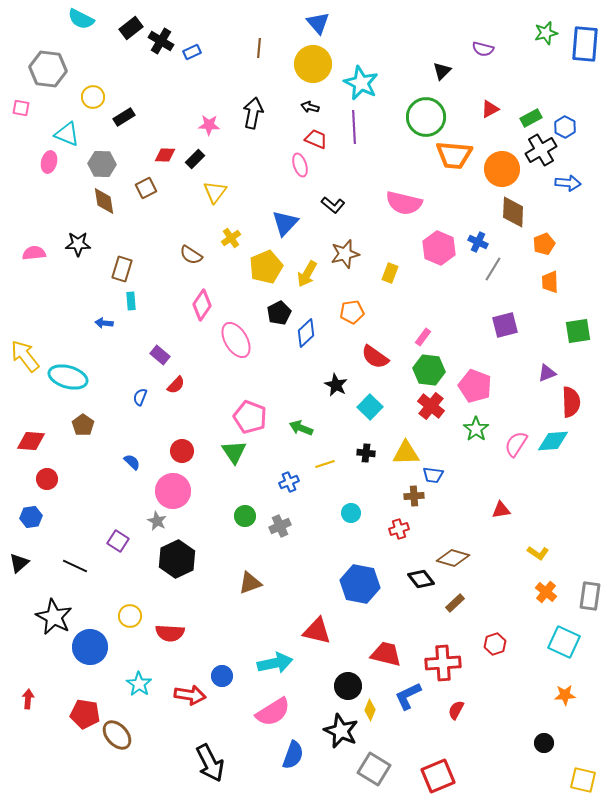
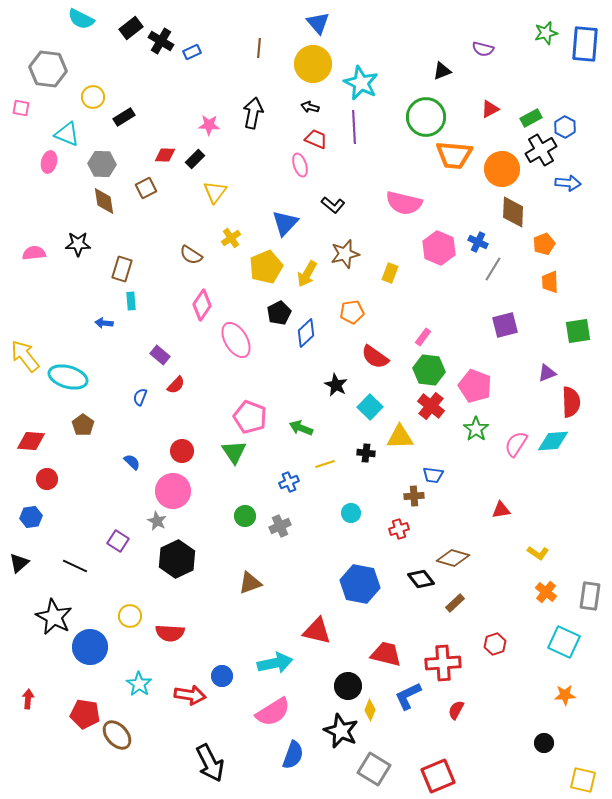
black triangle at (442, 71): rotated 24 degrees clockwise
yellow triangle at (406, 453): moved 6 px left, 16 px up
